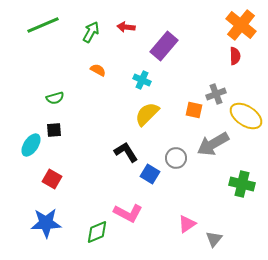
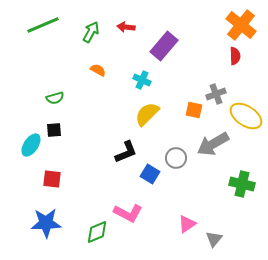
black L-shape: rotated 100 degrees clockwise
red square: rotated 24 degrees counterclockwise
